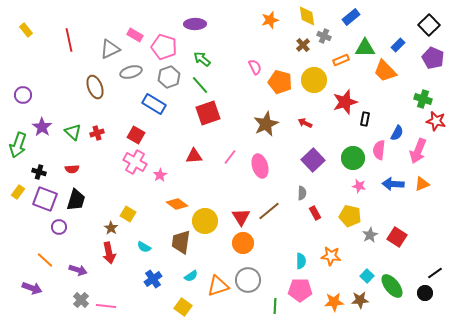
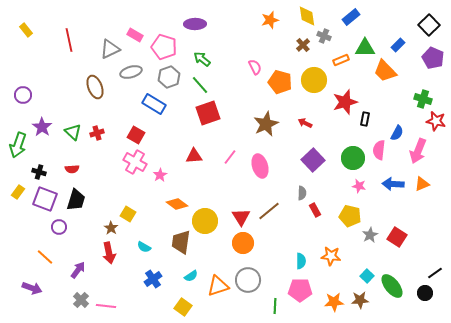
red rectangle at (315, 213): moved 3 px up
orange line at (45, 260): moved 3 px up
purple arrow at (78, 270): rotated 72 degrees counterclockwise
